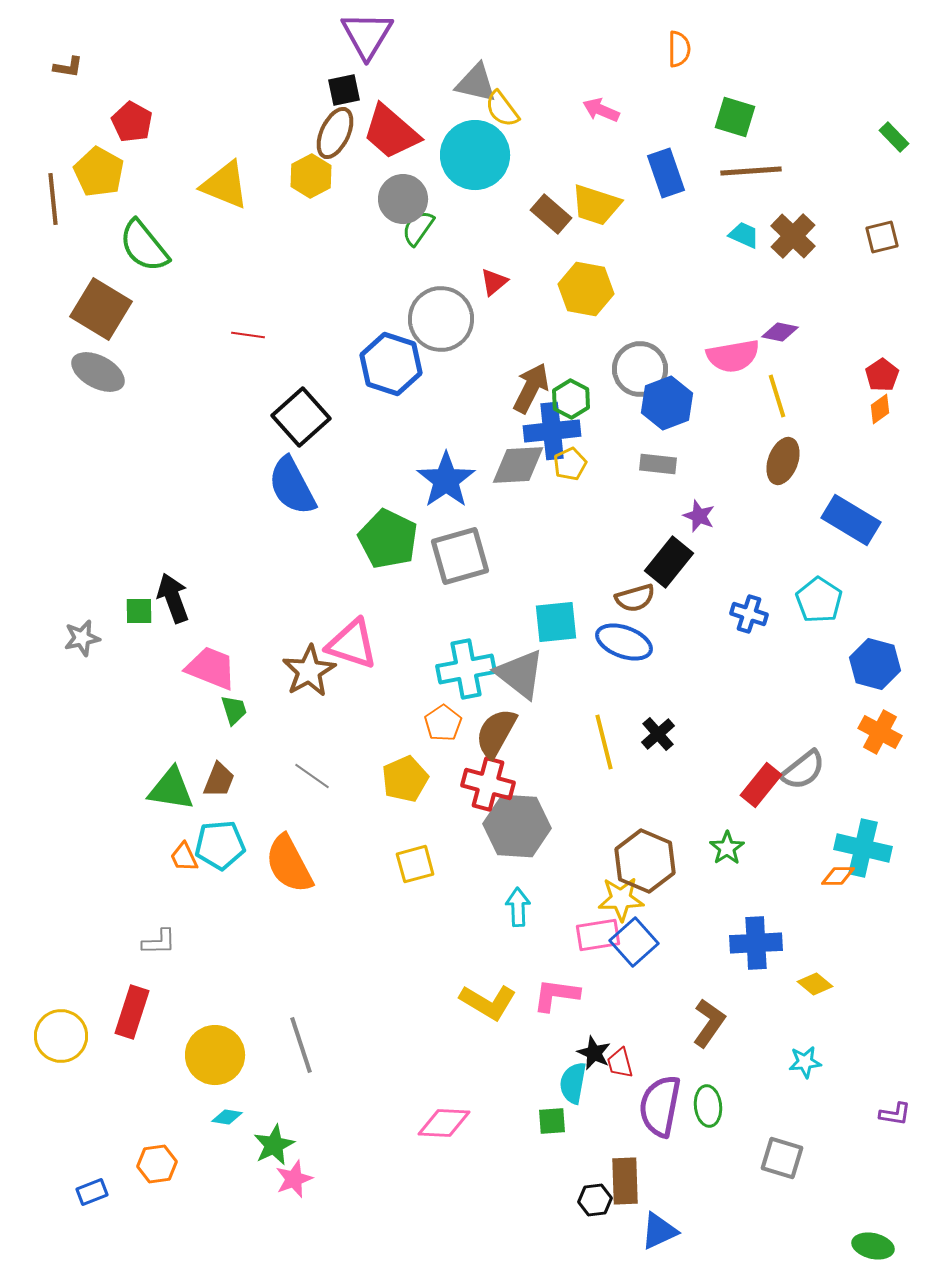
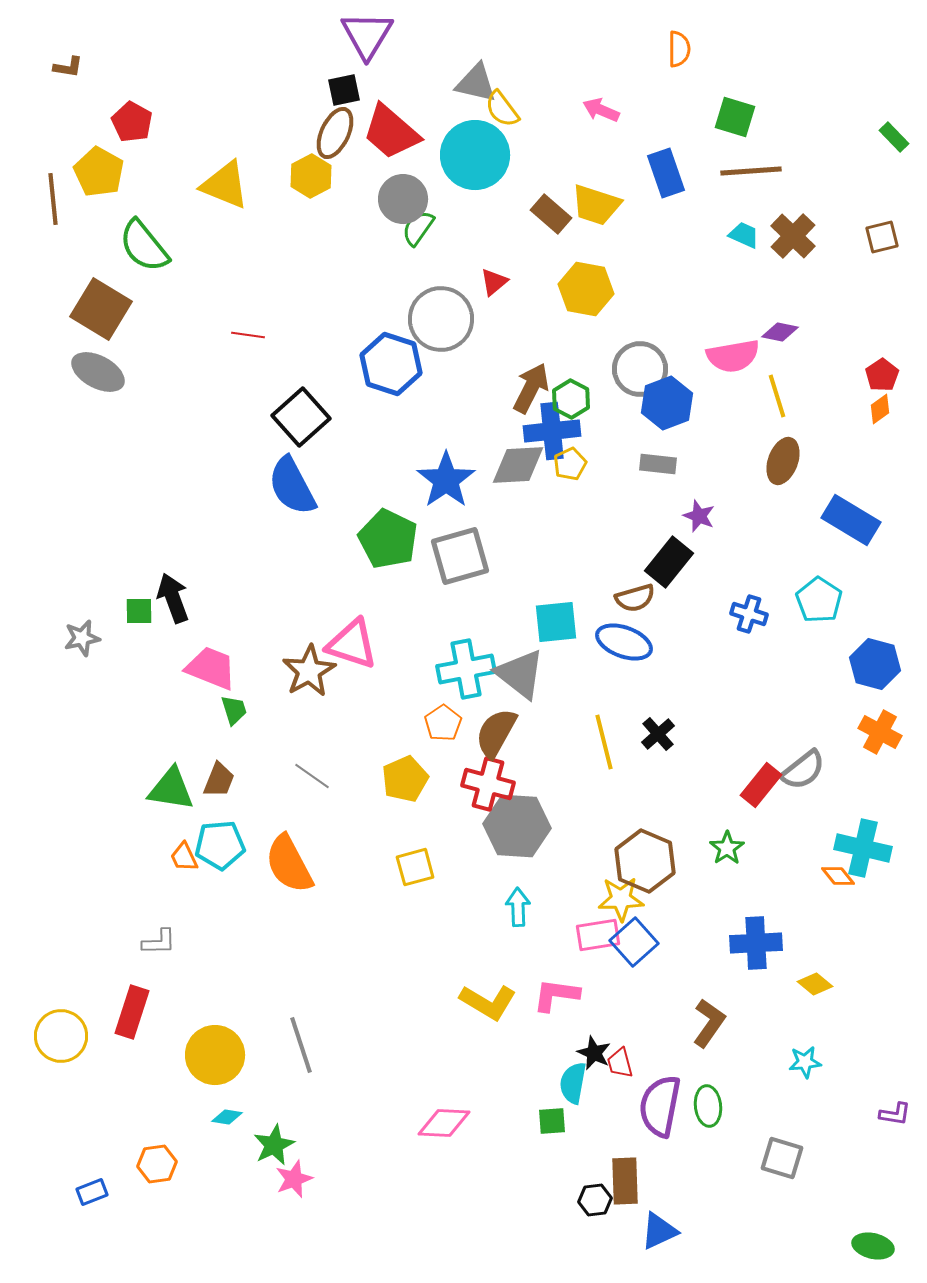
yellow square at (415, 864): moved 3 px down
orange diamond at (838, 876): rotated 52 degrees clockwise
